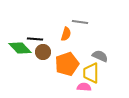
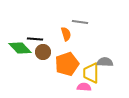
orange semicircle: rotated 32 degrees counterclockwise
gray semicircle: moved 5 px right, 6 px down; rotated 21 degrees counterclockwise
